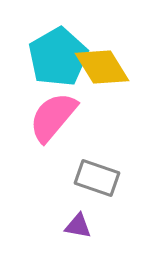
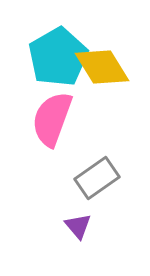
pink semicircle: moved 1 px left, 2 px down; rotated 20 degrees counterclockwise
gray rectangle: rotated 54 degrees counterclockwise
purple triangle: rotated 40 degrees clockwise
